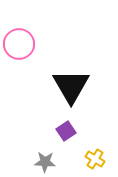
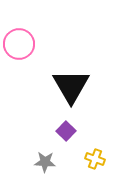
purple square: rotated 12 degrees counterclockwise
yellow cross: rotated 12 degrees counterclockwise
